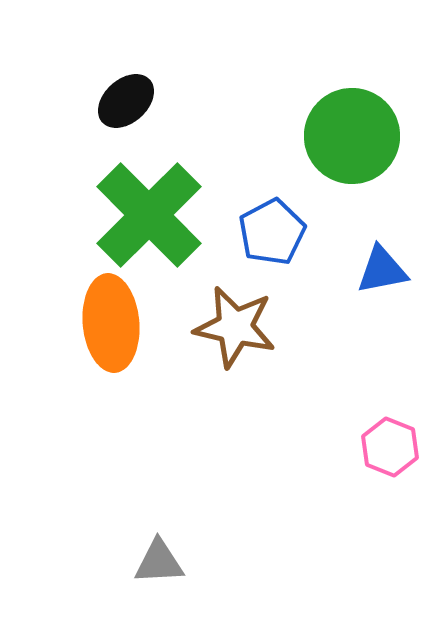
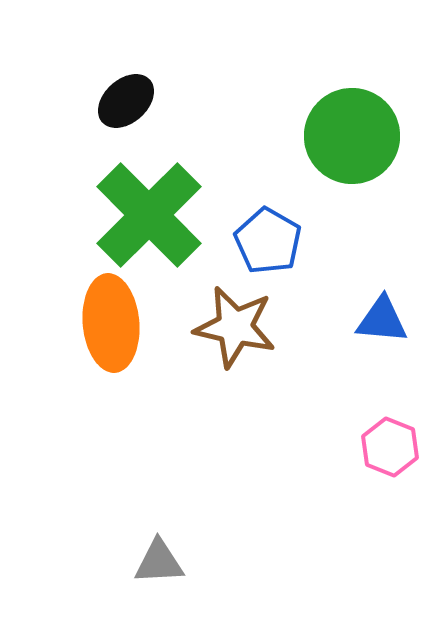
blue pentagon: moved 4 px left, 9 px down; rotated 14 degrees counterclockwise
blue triangle: moved 50 px down; rotated 16 degrees clockwise
